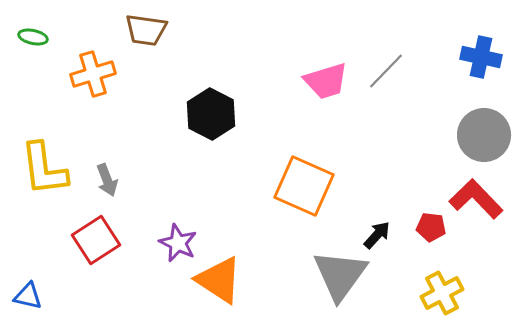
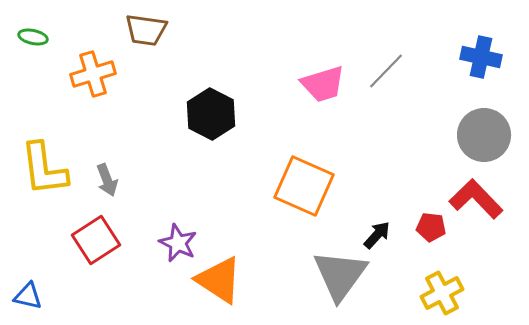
pink trapezoid: moved 3 px left, 3 px down
